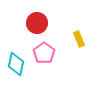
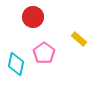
red circle: moved 4 px left, 6 px up
yellow rectangle: rotated 28 degrees counterclockwise
